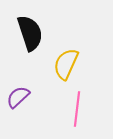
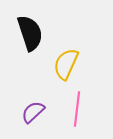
purple semicircle: moved 15 px right, 15 px down
